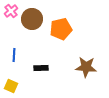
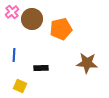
pink cross: moved 1 px right, 1 px down
brown star: moved 1 px right, 4 px up
yellow square: moved 9 px right
